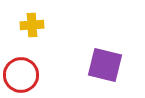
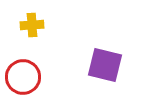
red circle: moved 2 px right, 2 px down
